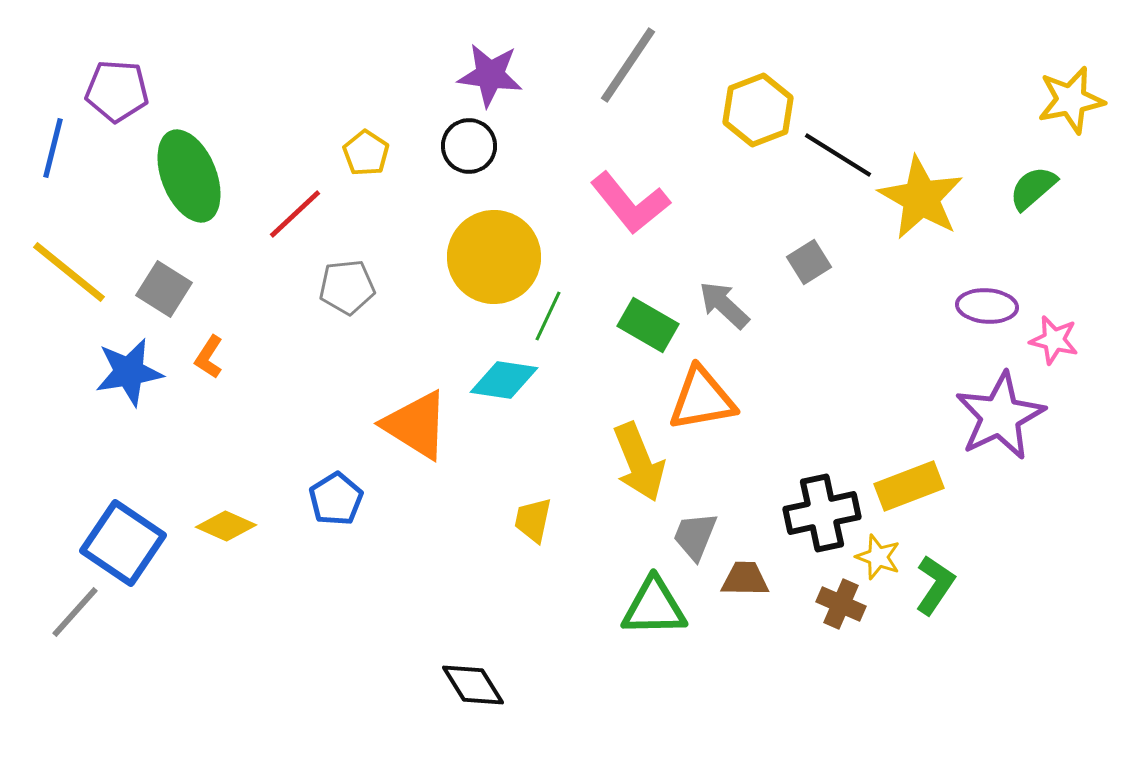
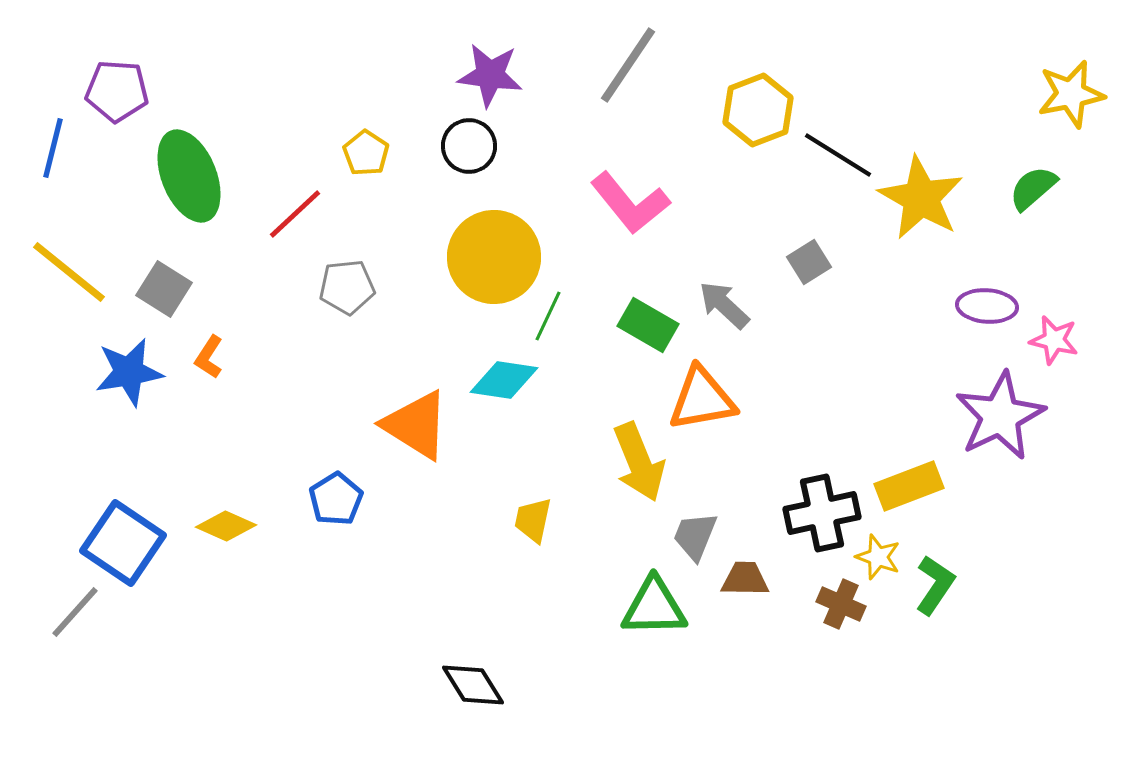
yellow star at (1071, 100): moved 6 px up
